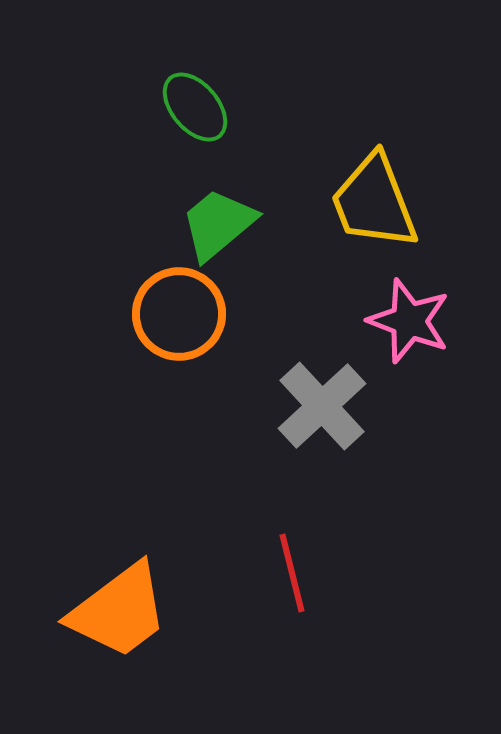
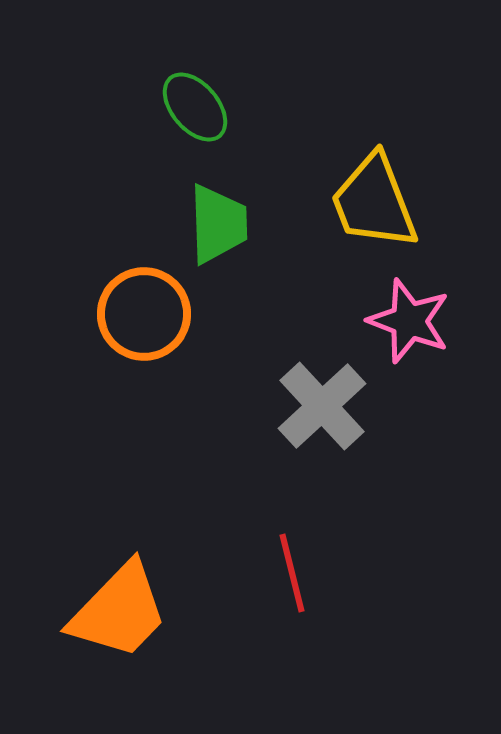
green trapezoid: rotated 128 degrees clockwise
orange circle: moved 35 px left
orange trapezoid: rotated 9 degrees counterclockwise
